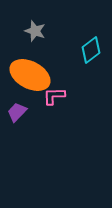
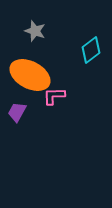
purple trapezoid: rotated 15 degrees counterclockwise
